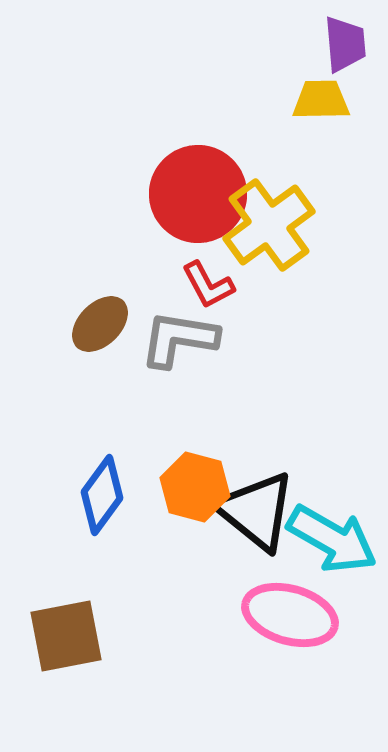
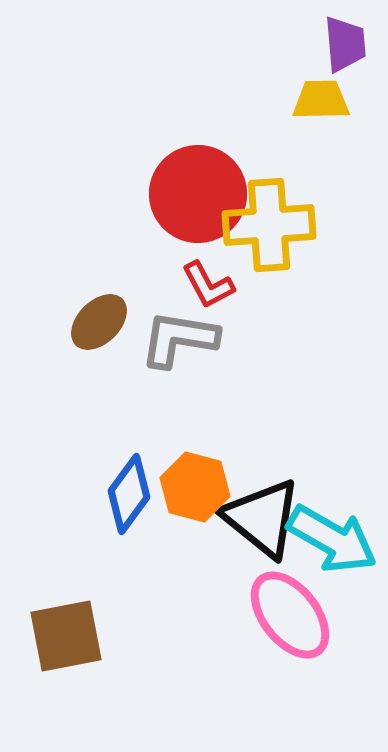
yellow cross: rotated 32 degrees clockwise
brown ellipse: moved 1 px left, 2 px up
blue diamond: moved 27 px right, 1 px up
black triangle: moved 6 px right, 7 px down
pink ellipse: rotated 36 degrees clockwise
